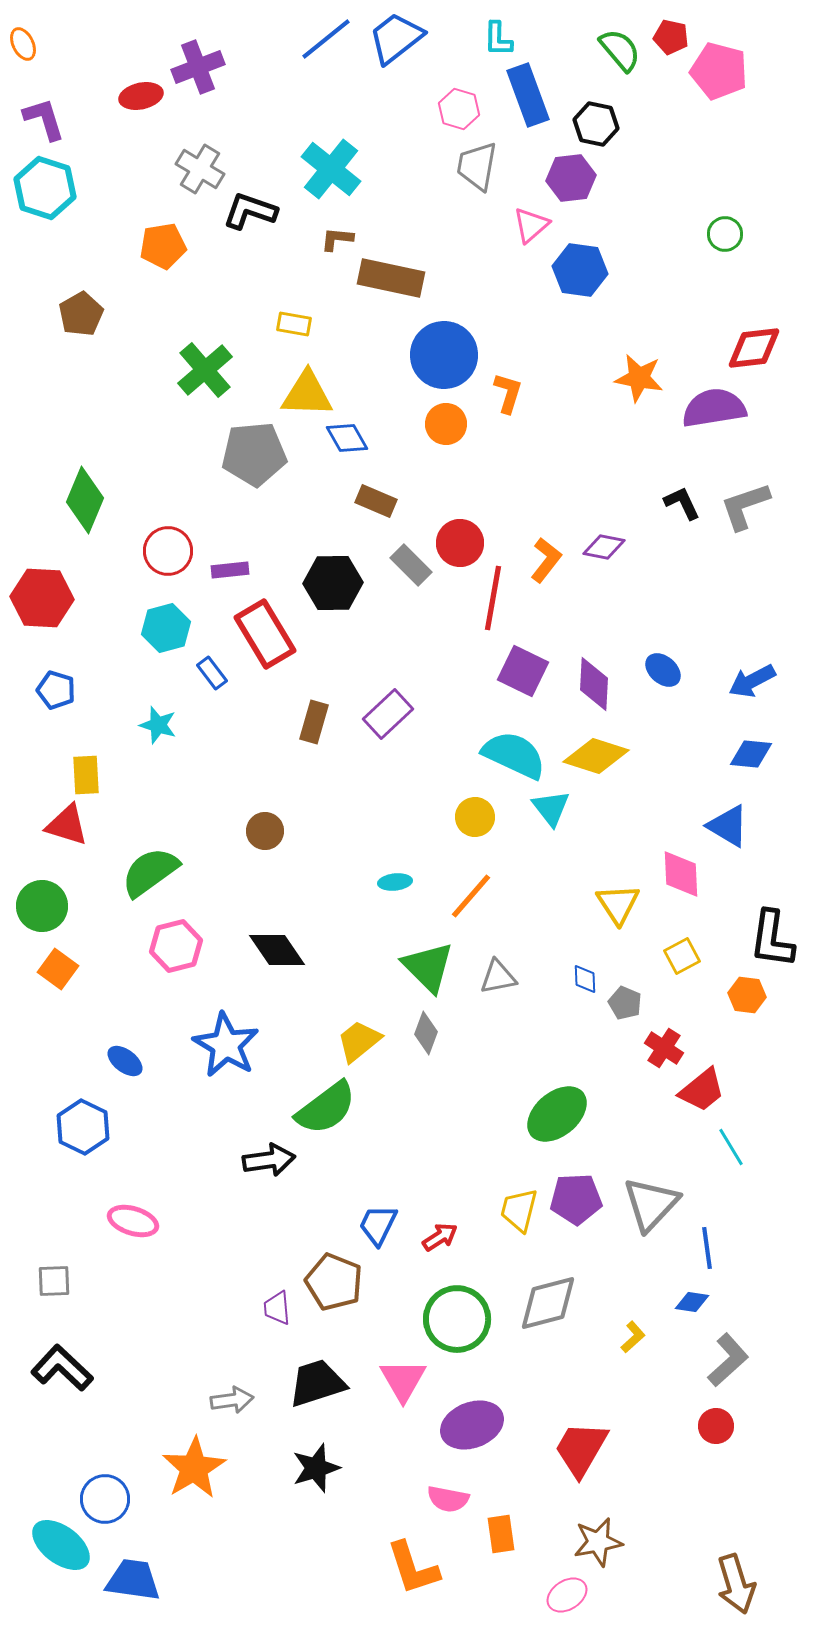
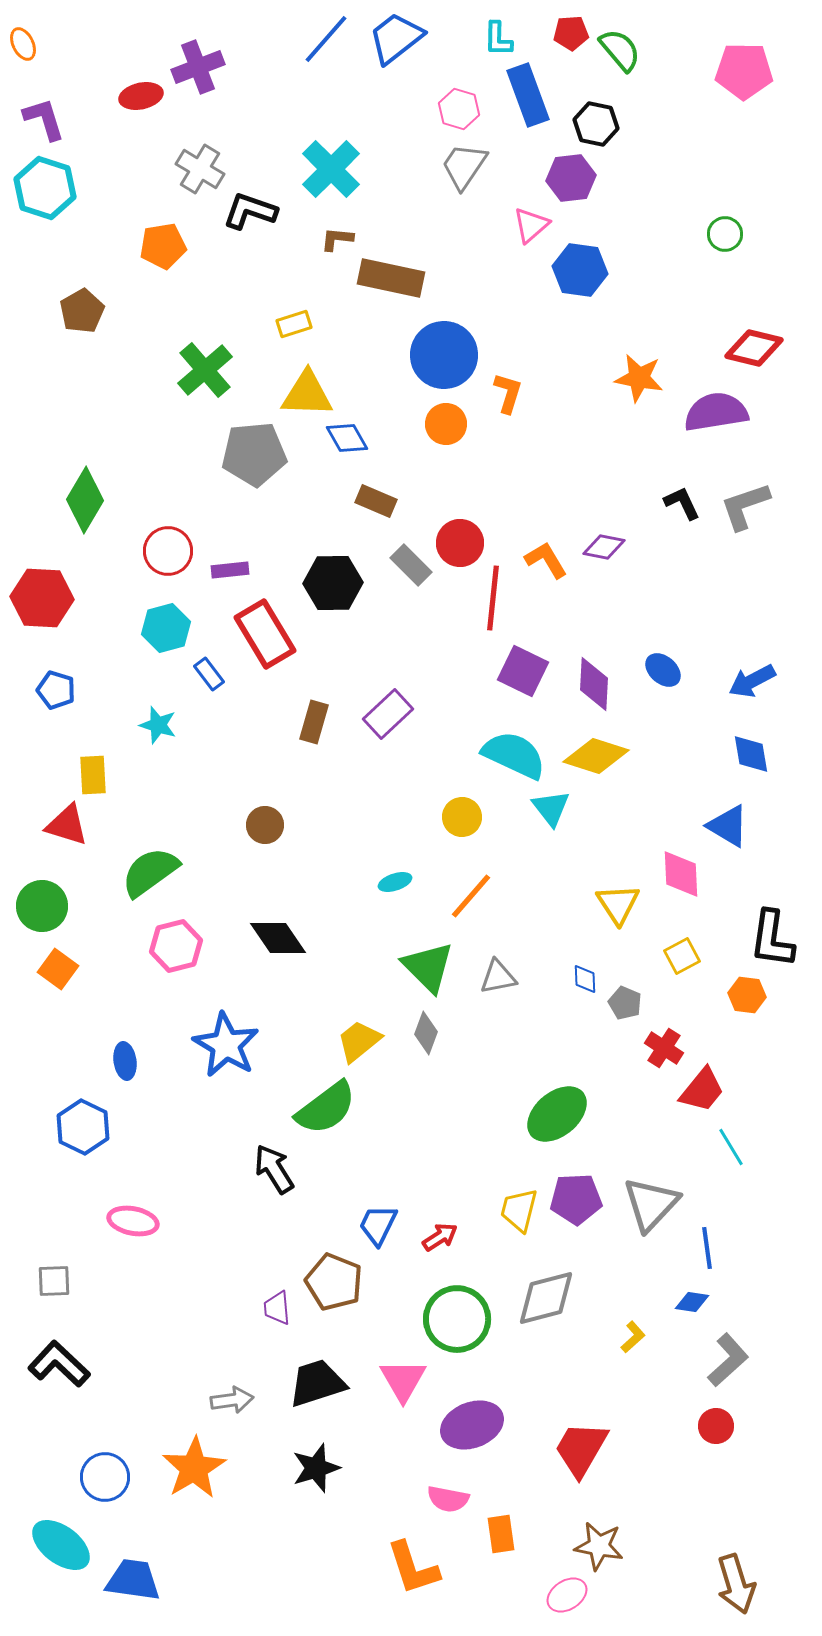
red pentagon at (671, 37): moved 100 px left, 4 px up; rotated 16 degrees counterclockwise
blue line at (326, 39): rotated 10 degrees counterclockwise
pink pentagon at (719, 71): moved 25 px right; rotated 14 degrees counterclockwise
gray trapezoid at (477, 166): moved 13 px left; rotated 24 degrees clockwise
cyan cross at (331, 169): rotated 6 degrees clockwise
brown pentagon at (81, 314): moved 1 px right, 3 px up
yellow rectangle at (294, 324): rotated 28 degrees counterclockwise
red diamond at (754, 348): rotated 20 degrees clockwise
purple semicircle at (714, 408): moved 2 px right, 4 px down
green diamond at (85, 500): rotated 8 degrees clockwise
orange L-shape at (546, 560): rotated 69 degrees counterclockwise
red line at (493, 598): rotated 4 degrees counterclockwise
blue rectangle at (212, 673): moved 3 px left, 1 px down
blue diamond at (751, 754): rotated 75 degrees clockwise
yellow rectangle at (86, 775): moved 7 px right
yellow circle at (475, 817): moved 13 px left
brown circle at (265, 831): moved 6 px up
cyan ellipse at (395, 882): rotated 12 degrees counterclockwise
black diamond at (277, 950): moved 1 px right, 12 px up
blue ellipse at (125, 1061): rotated 45 degrees clockwise
red trapezoid at (702, 1090): rotated 12 degrees counterclockwise
black arrow at (269, 1160): moved 5 px right, 9 px down; rotated 114 degrees counterclockwise
pink ellipse at (133, 1221): rotated 6 degrees counterclockwise
gray diamond at (548, 1303): moved 2 px left, 5 px up
black L-shape at (62, 1368): moved 3 px left, 4 px up
blue circle at (105, 1499): moved 22 px up
brown star at (598, 1542): moved 1 px right, 4 px down; rotated 21 degrees clockwise
